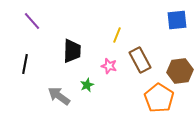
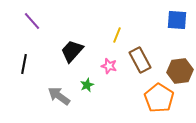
blue square: rotated 10 degrees clockwise
black trapezoid: rotated 140 degrees counterclockwise
black line: moved 1 px left
